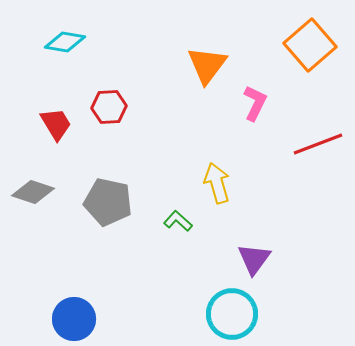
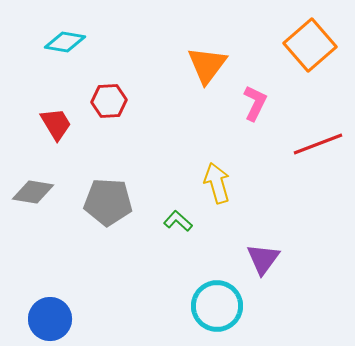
red hexagon: moved 6 px up
gray diamond: rotated 9 degrees counterclockwise
gray pentagon: rotated 9 degrees counterclockwise
purple triangle: moved 9 px right
cyan circle: moved 15 px left, 8 px up
blue circle: moved 24 px left
